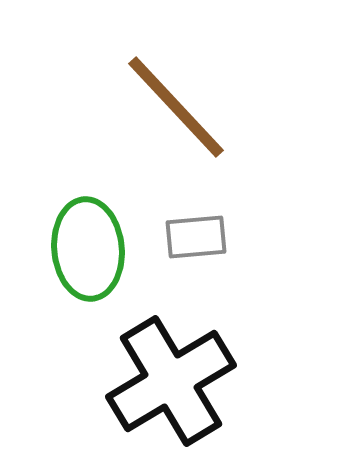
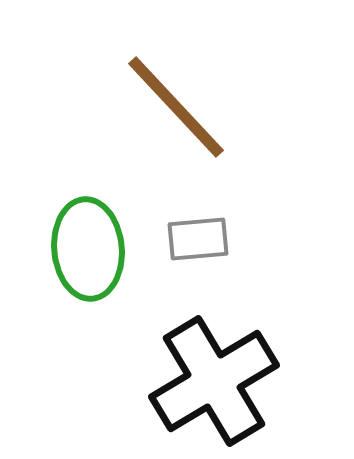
gray rectangle: moved 2 px right, 2 px down
black cross: moved 43 px right
